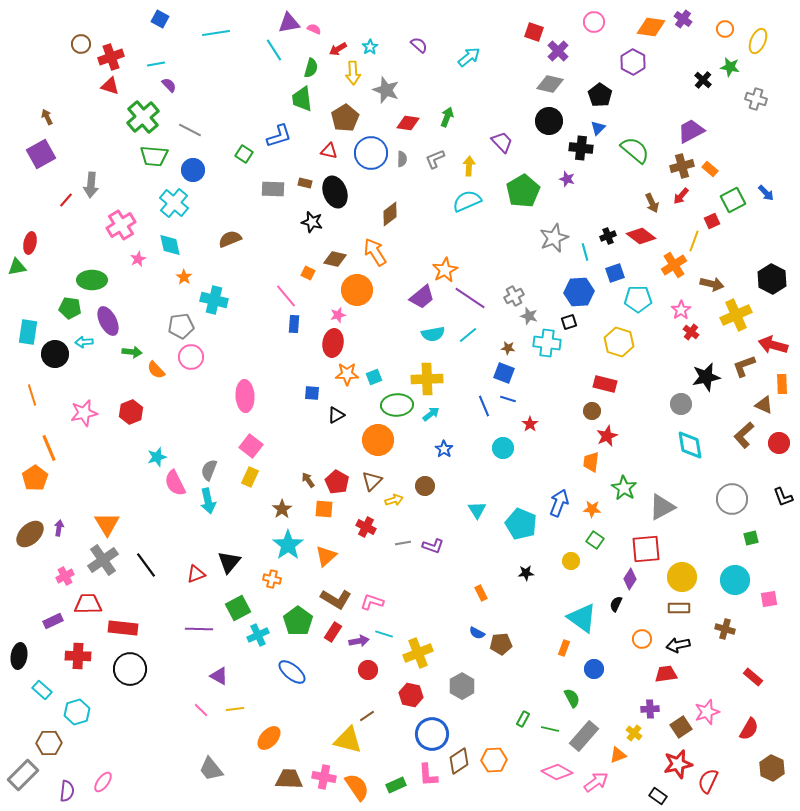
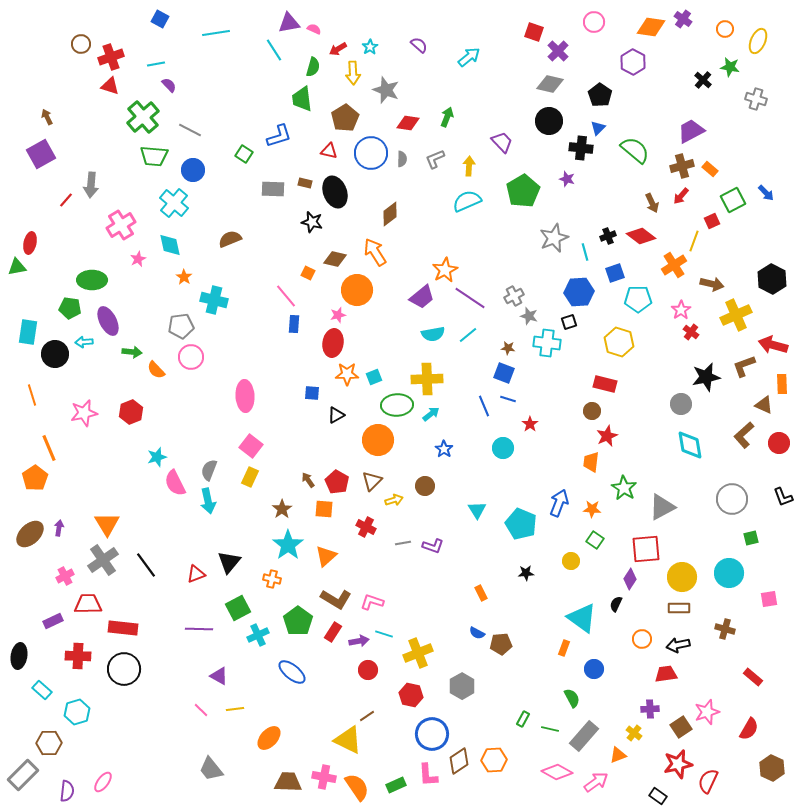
green semicircle at (311, 68): moved 2 px right, 1 px up
cyan circle at (735, 580): moved 6 px left, 7 px up
black circle at (130, 669): moved 6 px left
yellow triangle at (348, 740): rotated 12 degrees clockwise
brown trapezoid at (289, 779): moved 1 px left, 3 px down
